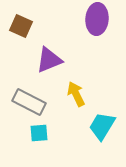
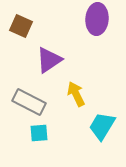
purple triangle: rotated 12 degrees counterclockwise
